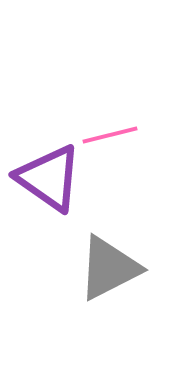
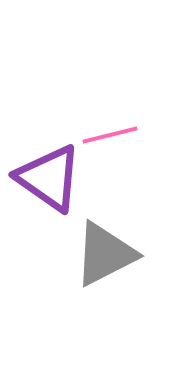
gray triangle: moved 4 px left, 14 px up
